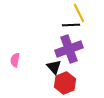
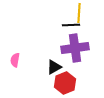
yellow line: rotated 30 degrees clockwise
purple cross: moved 6 px right, 1 px up; rotated 12 degrees clockwise
black triangle: rotated 42 degrees clockwise
